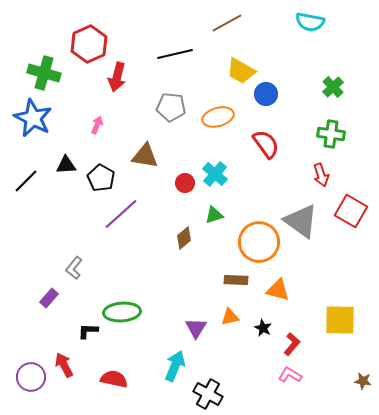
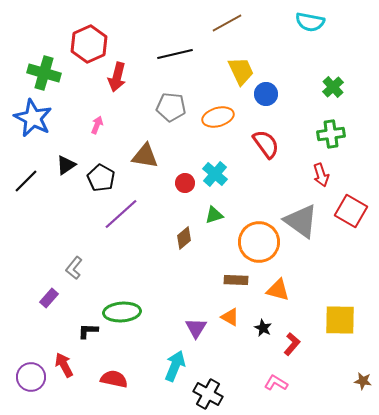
yellow trapezoid at (241, 71): rotated 144 degrees counterclockwise
green cross at (331, 134): rotated 16 degrees counterclockwise
black triangle at (66, 165): rotated 30 degrees counterclockwise
orange triangle at (230, 317): rotated 42 degrees clockwise
pink L-shape at (290, 375): moved 14 px left, 8 px down
